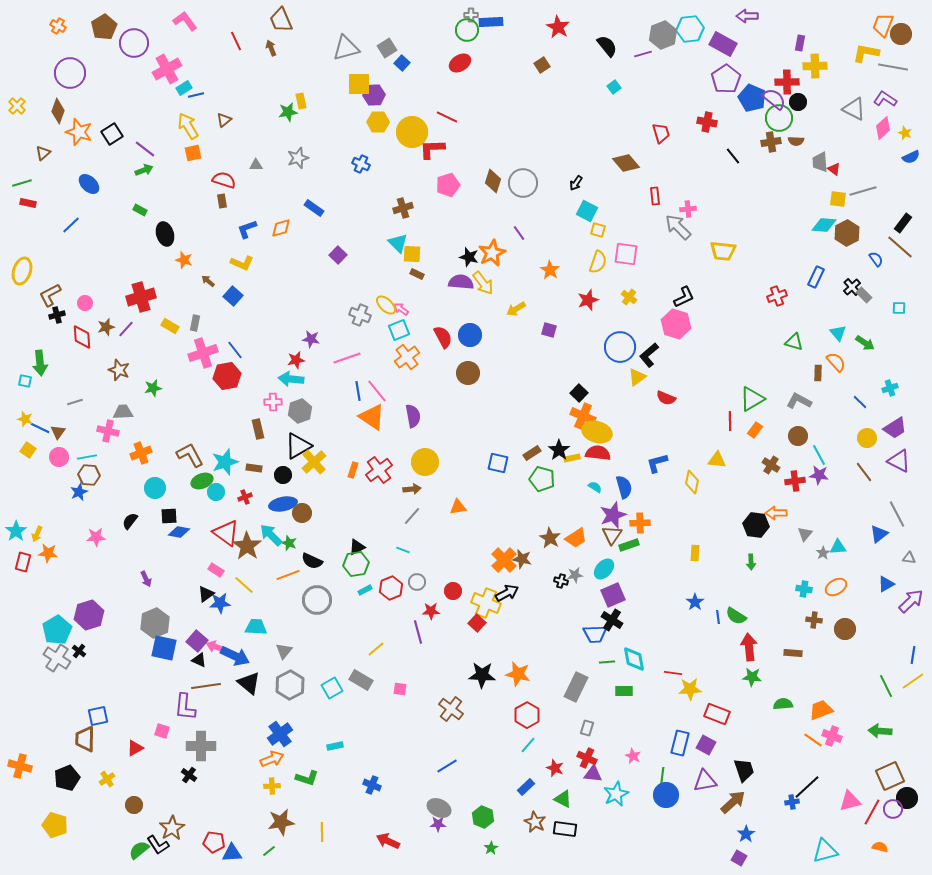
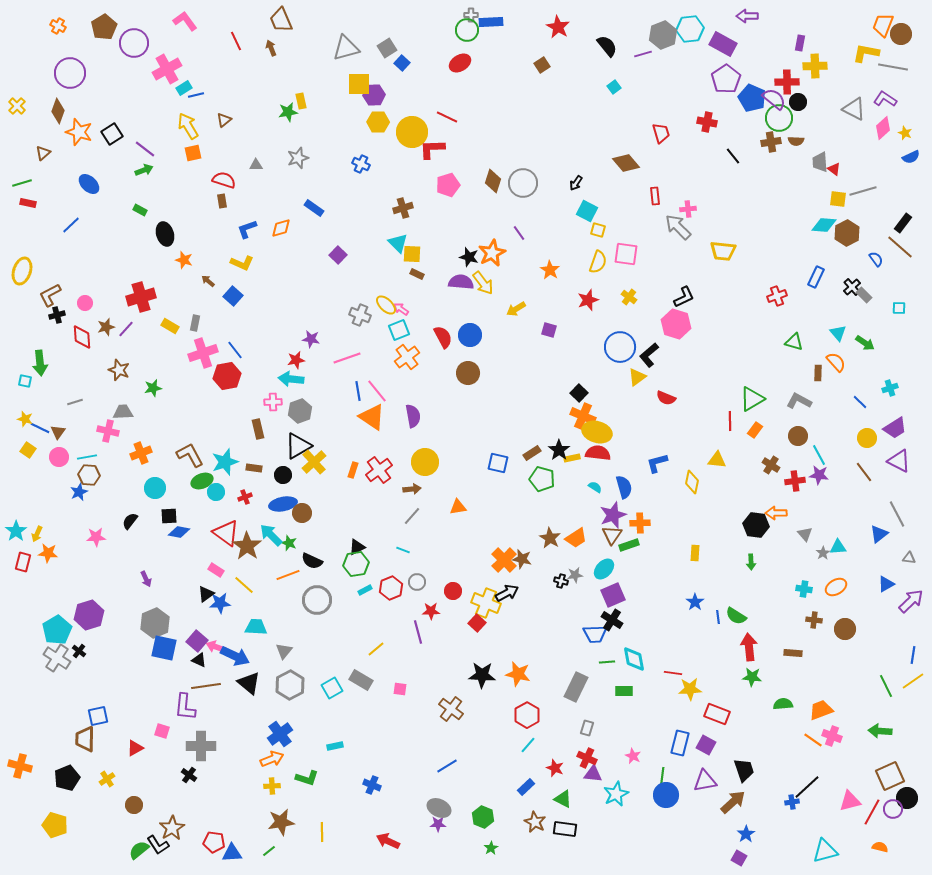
gray triangle at (805, 534): rotated 21 degrees counterclockwise
